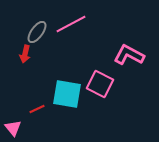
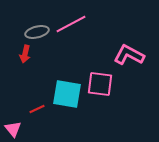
gray ellipse: rotated 40 degrees clockwise
pink square: rotated 20 degrees counterclockwise
pink triangle: moved 1 px down
